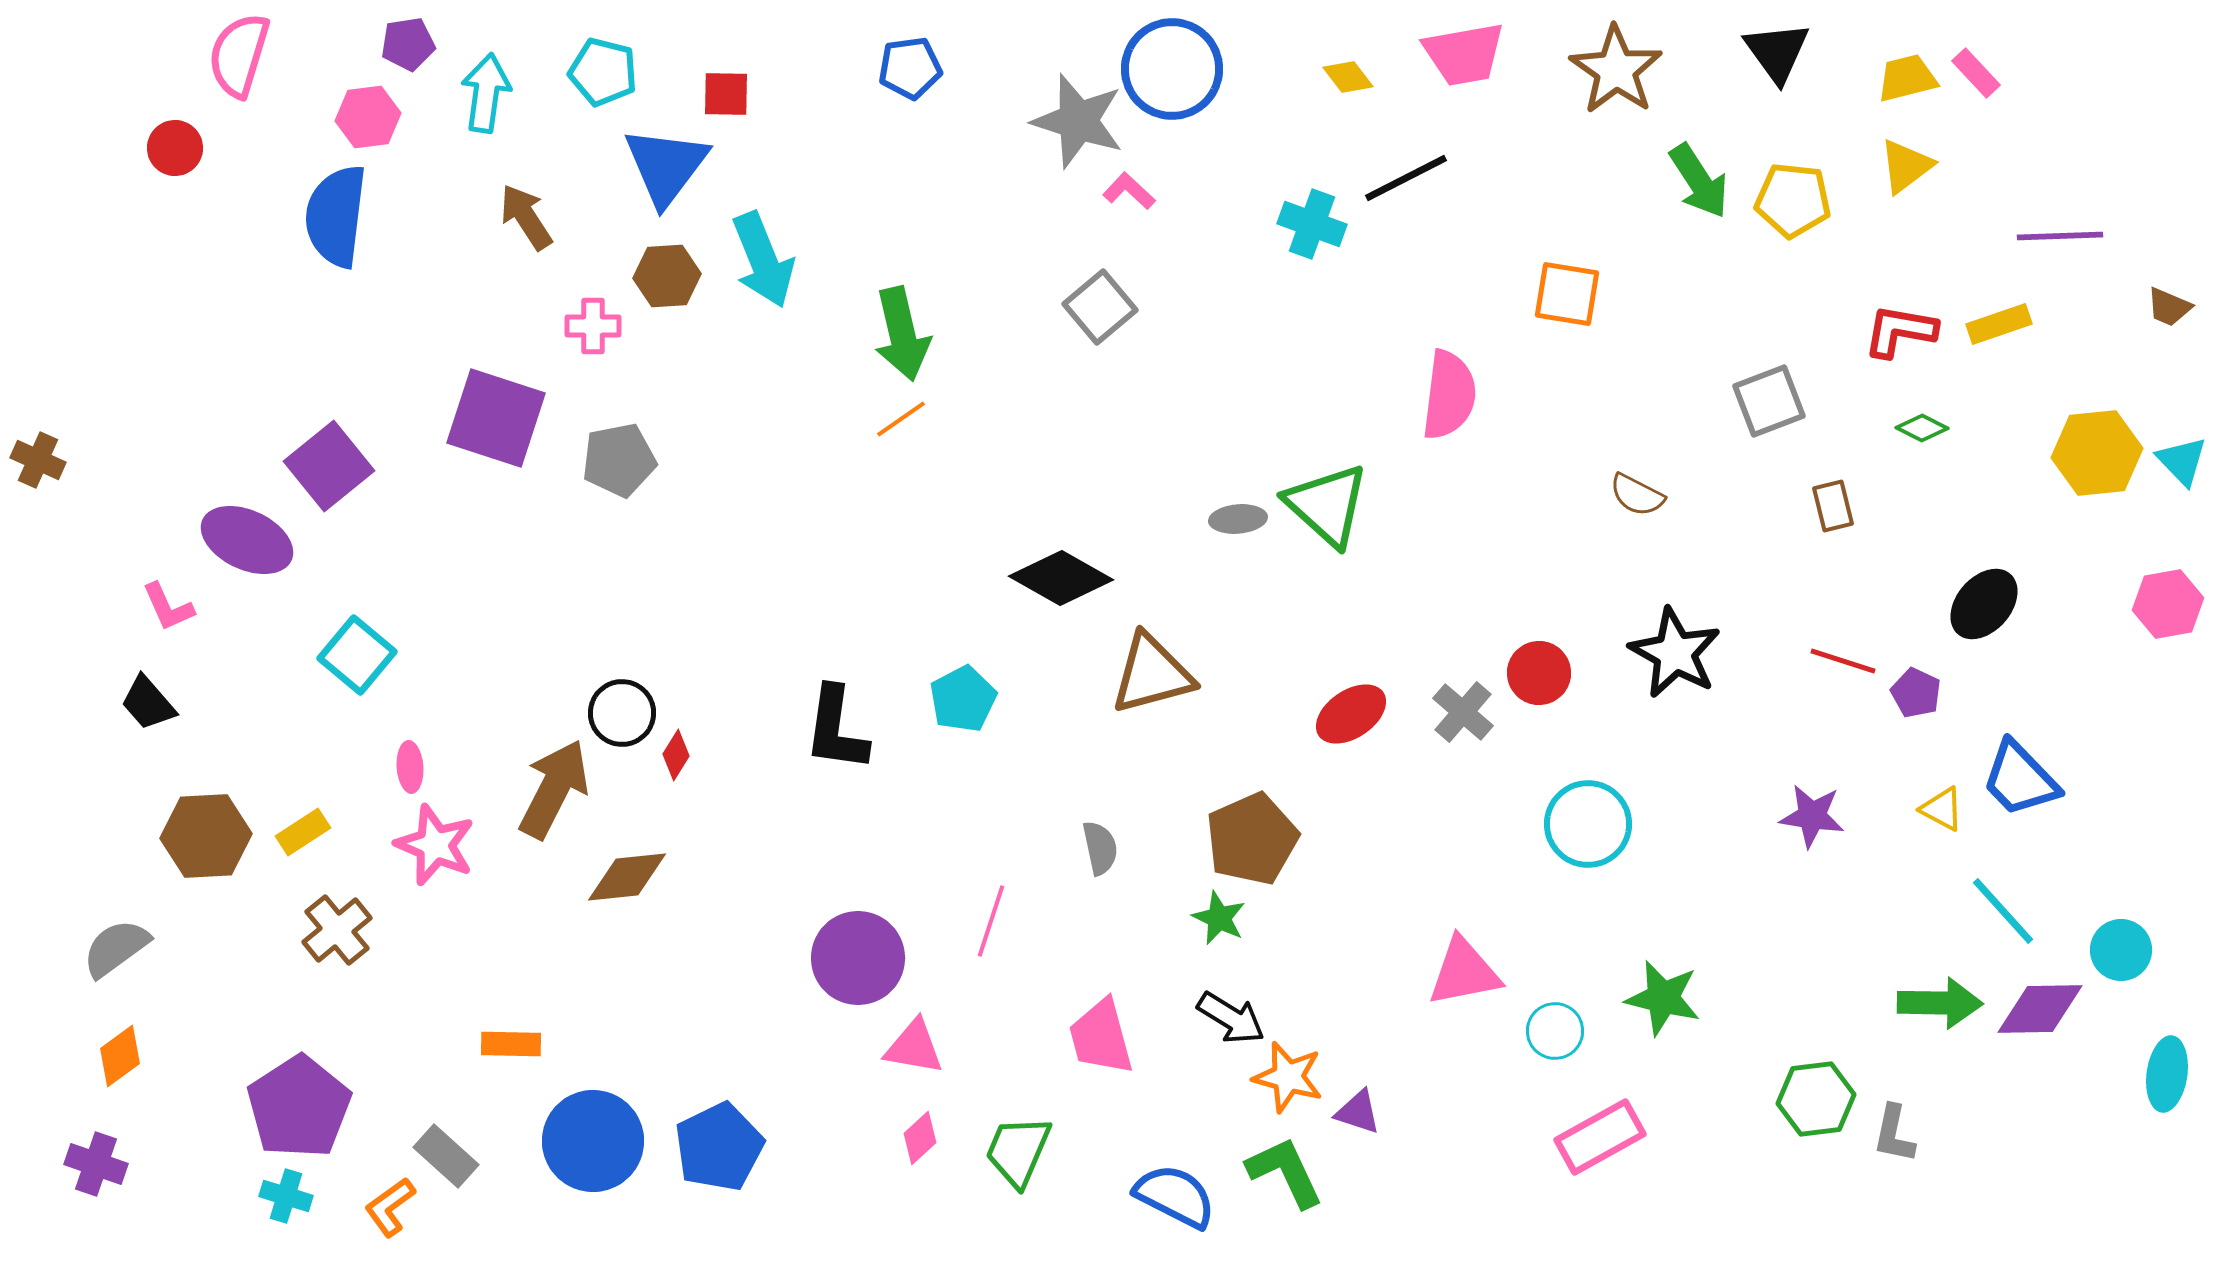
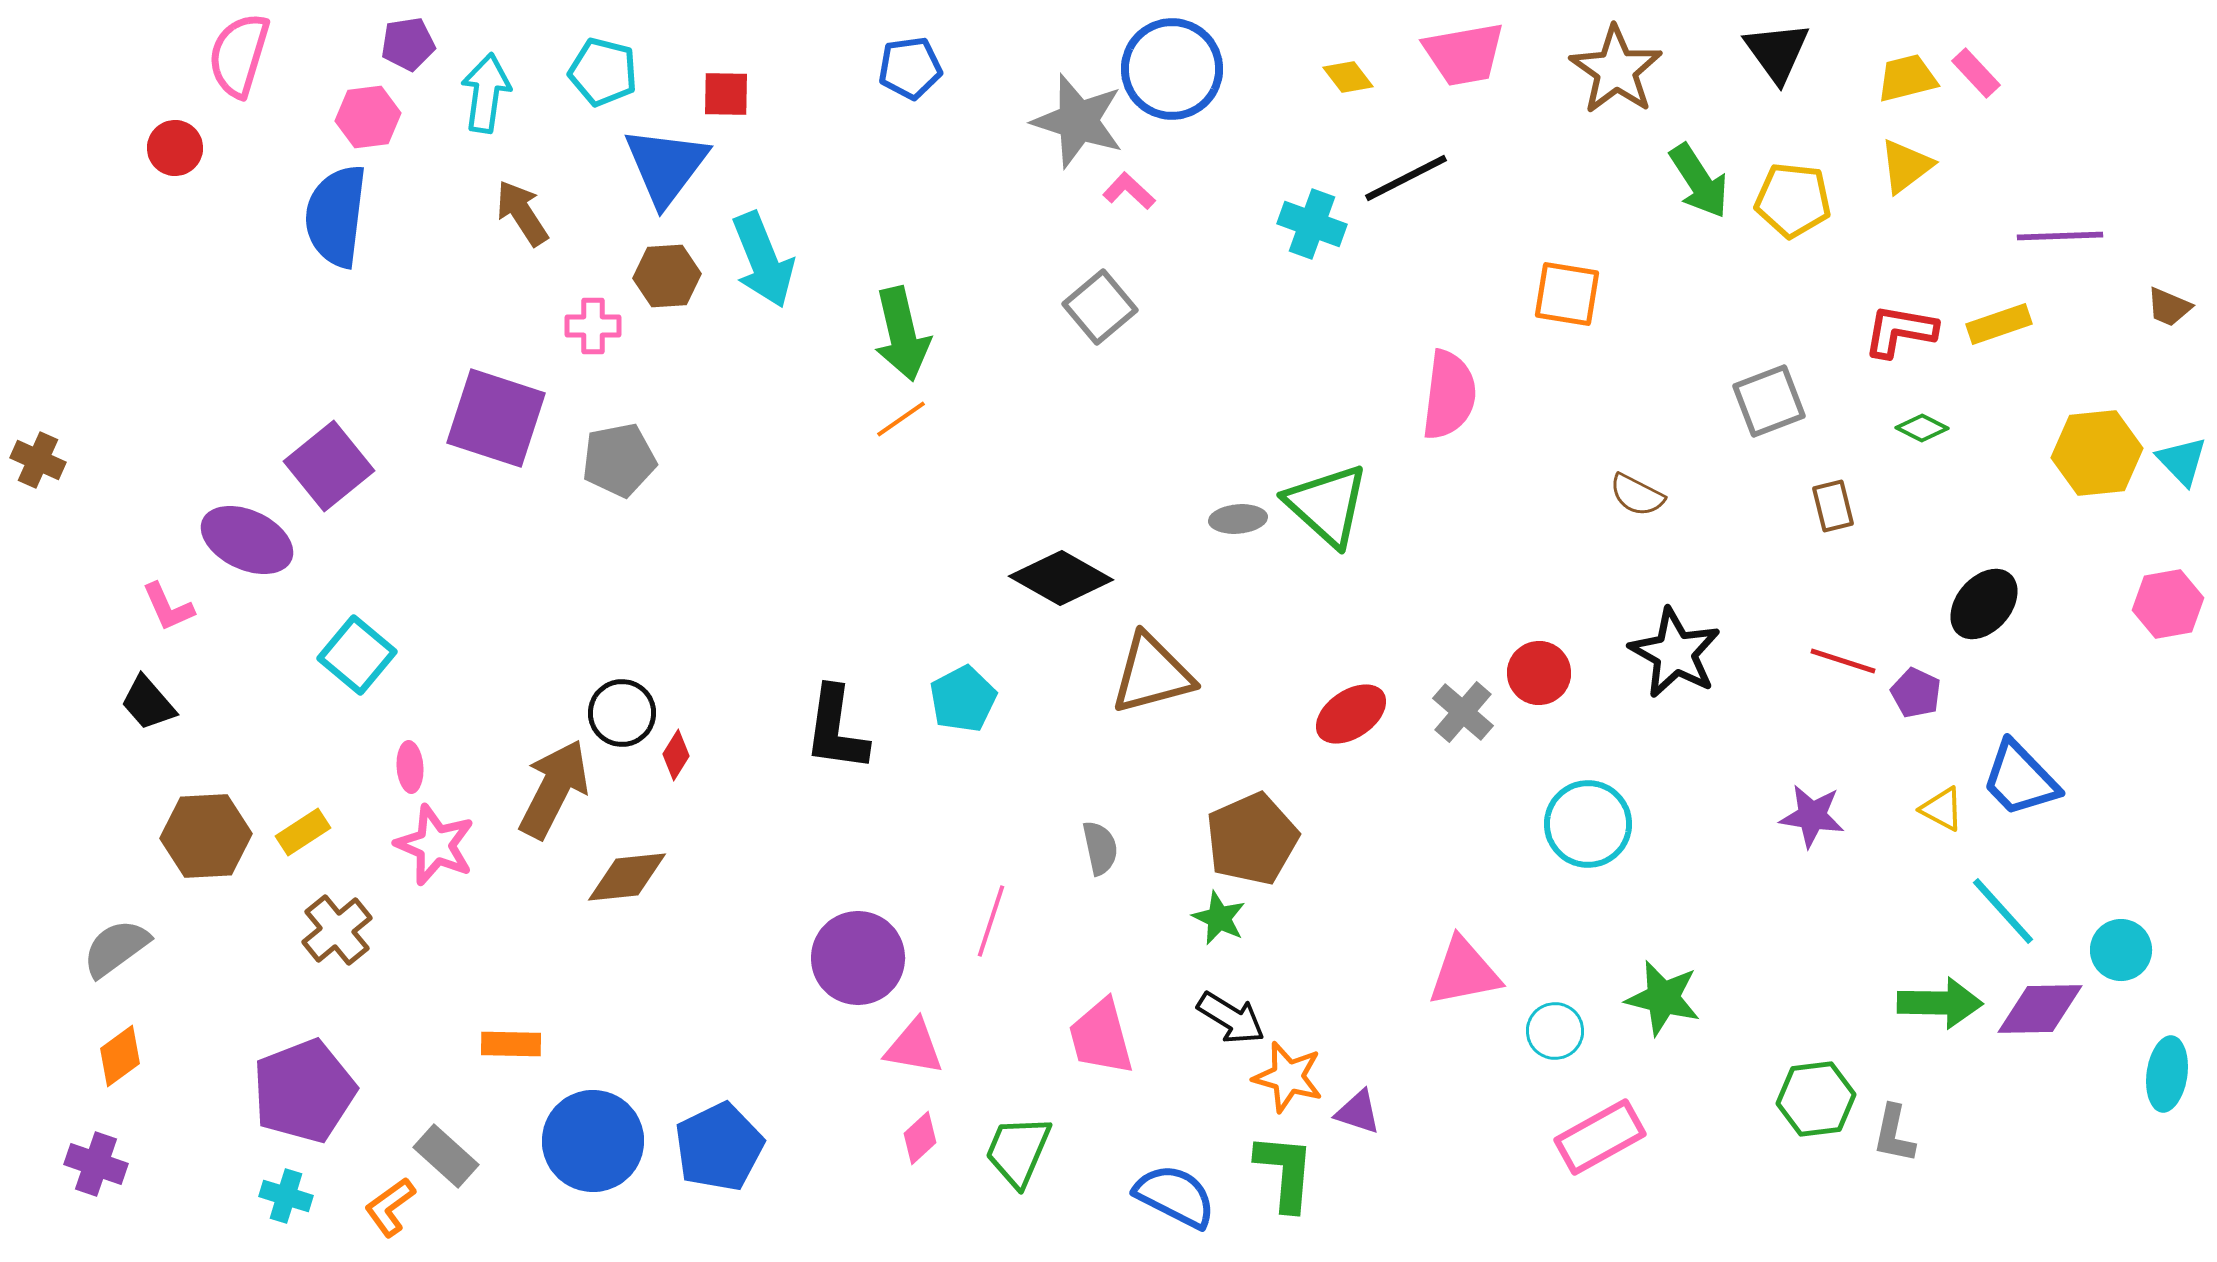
brown arrow at (526, 217): moved 4 px left, 4 px up
purple pentagon at (299, 1107): moved 5 px right, 16 px up; rotated 12 degrees clockwise
green L-shape at (1285, 1172): rotated 30 degrees clockwise
